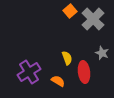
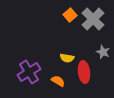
orange square: moved 4 px down
gray star: moved 1 px right, 1 px up
yellow semicircle: rotated 120 degrees clockwise
